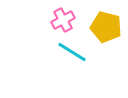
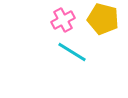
yellow pentagon: moved 3 px left, 8 px up
